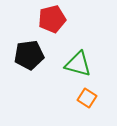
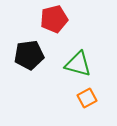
red pentagon: moved 2 px right
orange square: rotated 30 degrees clockwise
